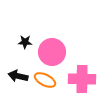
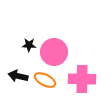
black star: moved 4 px right, 3 px down
pink circle: moved 2 px right
